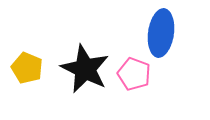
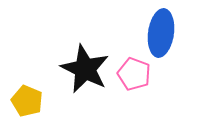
yellow pentagon: moved 33 px down
